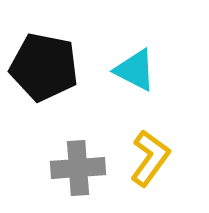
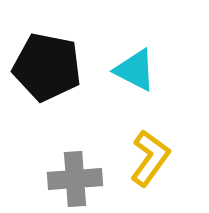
black pentagon: moved 3 px right
gray cross: moved 3 px left, 11 px down
